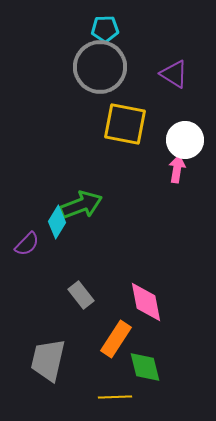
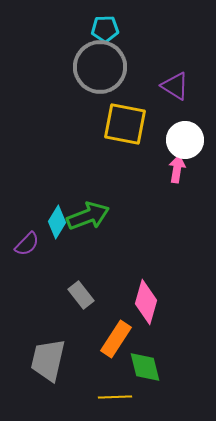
purple triangle: moved 1 px right, 12 px down
green arrow: moved 7 px right, 11 px down
pink diamond: rotated 27 degrees clockwise
